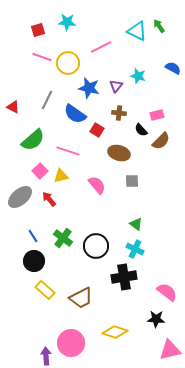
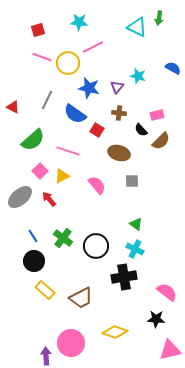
cyan star at (67, 22): moved 12 px right
green arrow at (159, 26): moved 8 px up; rotated 136 degrees counterclockwise
cyan triangle at (137, 31): moved 4 px up
pink line at (101, 47): moved 8 px left
purple triangle at (116, 86): moved 1 px right, 1 px down
yellow triangle at (61, 176): moved 1 px right; rotated 14 degrees counterclockwise
